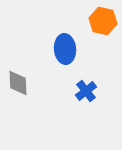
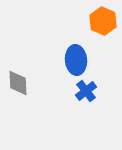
orange hexagon: rotated 12 degrees clockwise
blue ellipse: moved 11 px right, 11 px down
